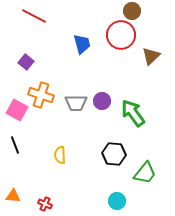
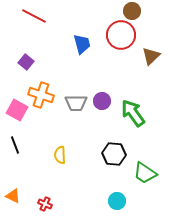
green trapezoid: rotated 85 degrees clockwise
orange triangle: rotated 21 degrees clockwise
